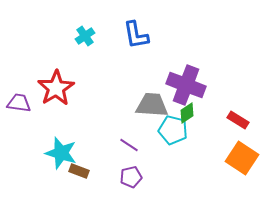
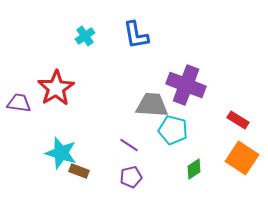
green diamond: moved 7 px right, 56 px down
